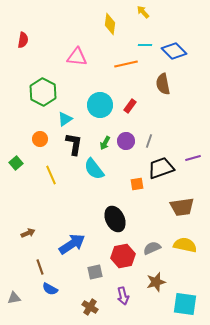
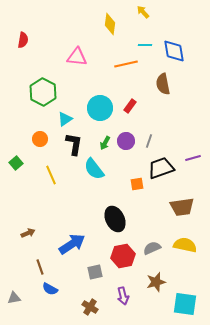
blue diamond: rotated 35 degrees clockwise
cyan circle: moved 3 px down
